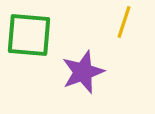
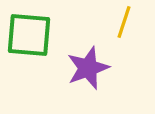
purple star: moved 5 px right, 4 px up
